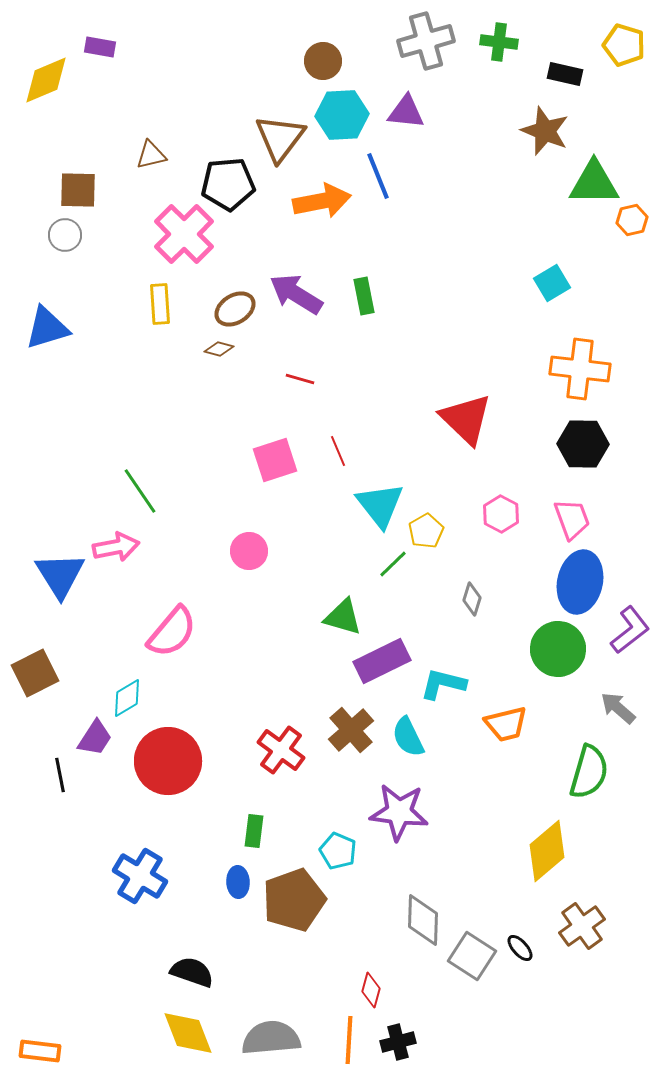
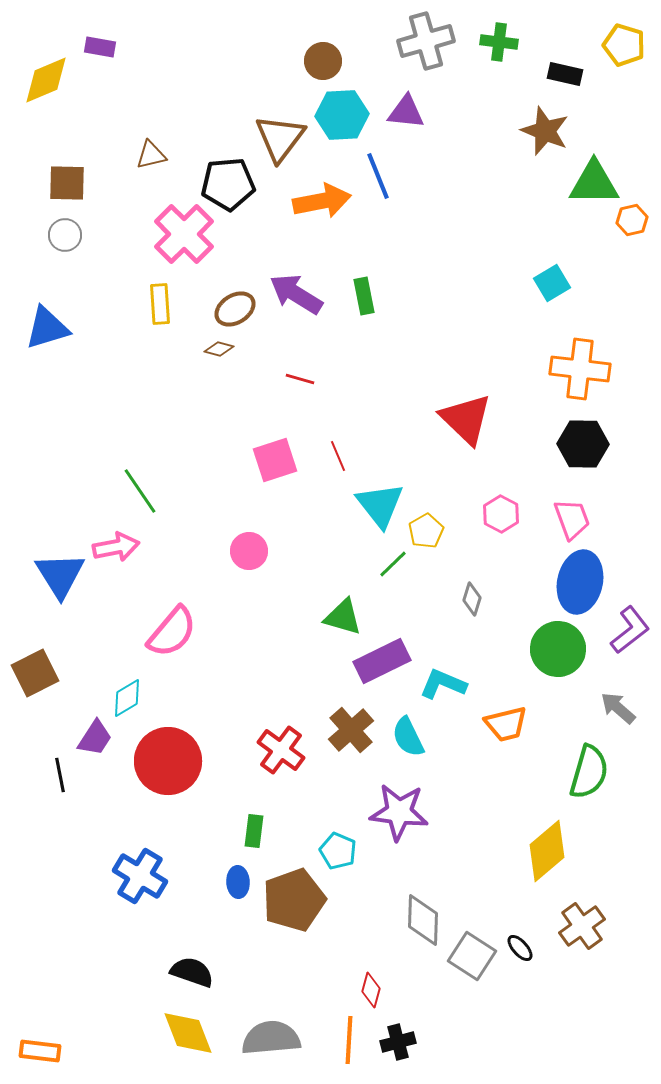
brown square at (78, 190): moved 11 px left, 7 px up
red line at (338, 451): moved 5 px down
cyan L-shape at (443, 684): rotated 9 degrees clockwise
